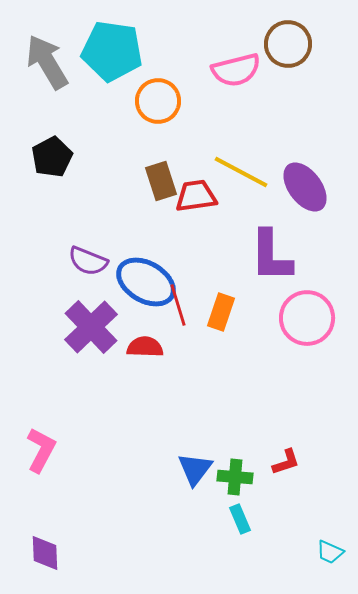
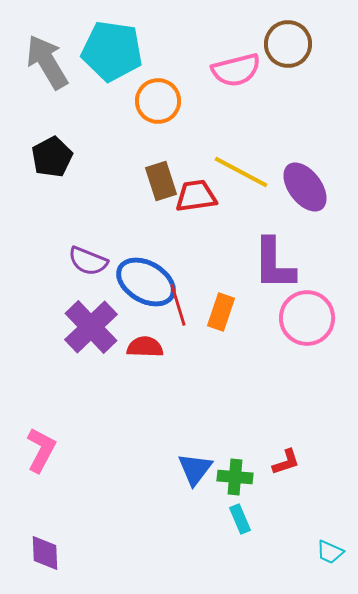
purple L-shape: moved 3 px right, 8 px down
